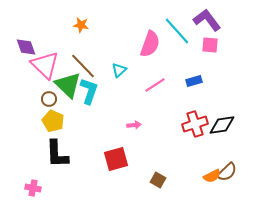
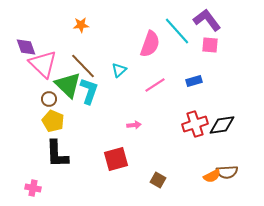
orange star: rotated 14 degrees counterclockwise
pink triangle: moved 2 px left, 1 px up
brown semicircle: rotated 40 degrees clockwise
